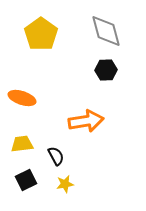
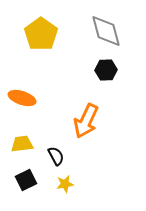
orange arrow: rotated 124 degrees clockwise
